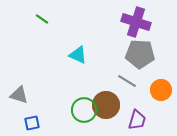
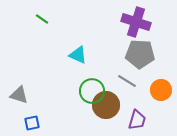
green circle: moved 8 px right, 19 px up
